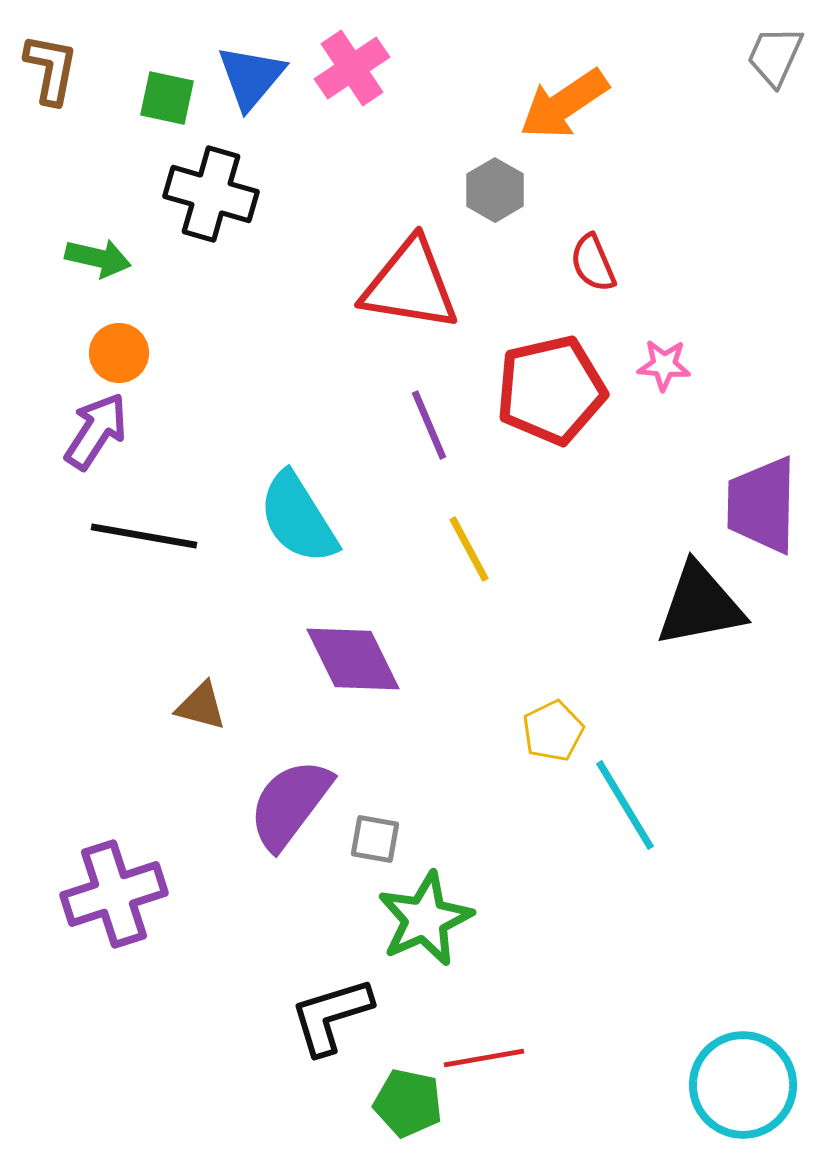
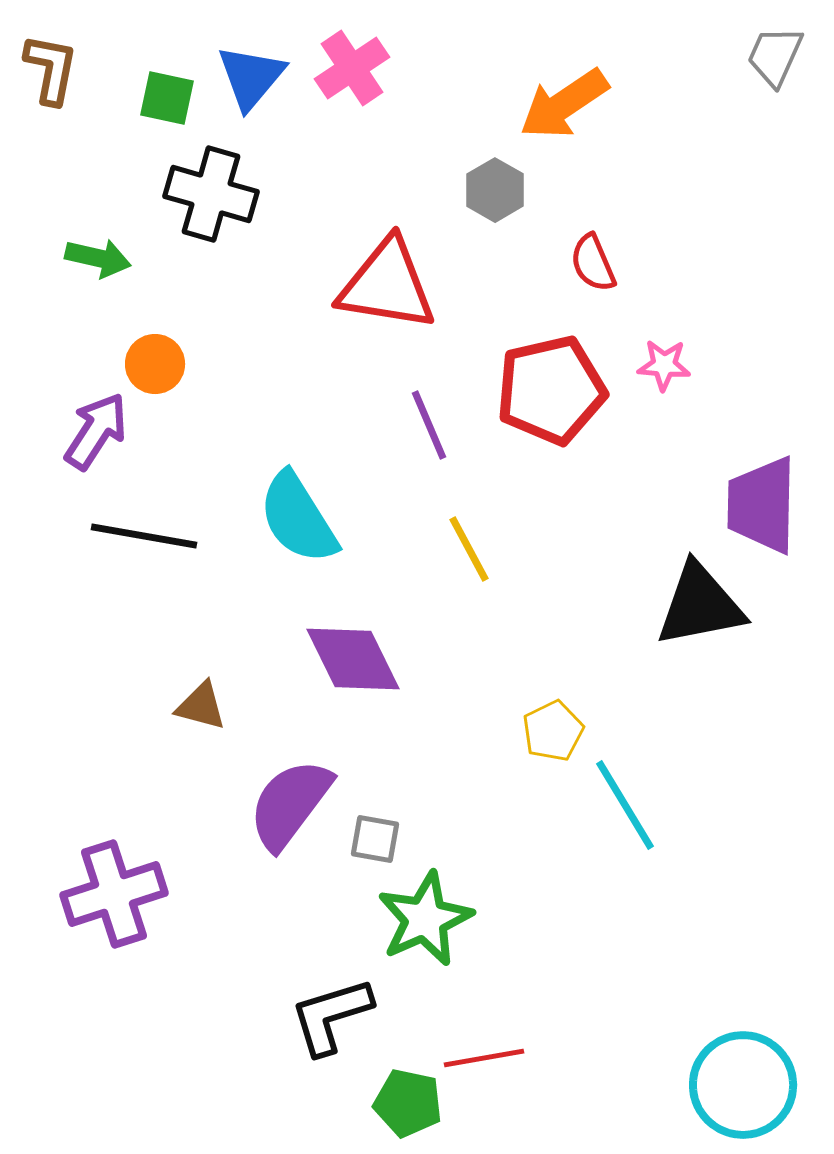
red triangle: moved 23 px left
orange circle: moved 36 px right, 11 px down
